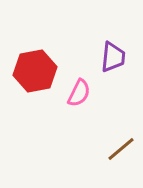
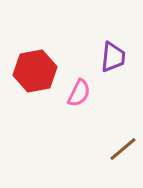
brown line: moved 2 px right
